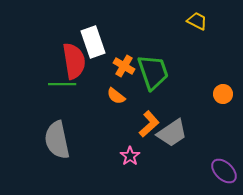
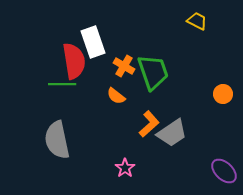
pink star: moved 5 px left, 12 px down
